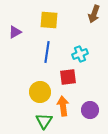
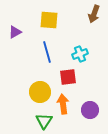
blue line: rotated 25 degrees counterclockwise
orange arrow: moved 2 px up
